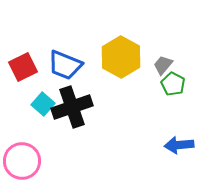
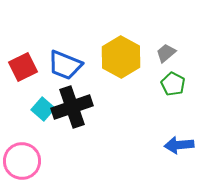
gray trapezoid: moved 3 px right, 12 px up; rotated 10 degrees clockwise
cyan square: moved 5 px down
